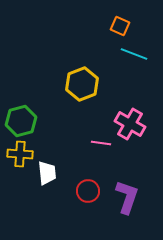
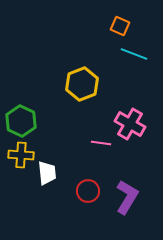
green hexagon: rotated 20 degrees counterclockwise
yellow cross: moved 1 px right, 1 px down
purple L-shape: rotated 12 degrees clockwise
